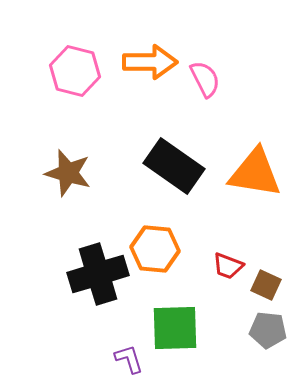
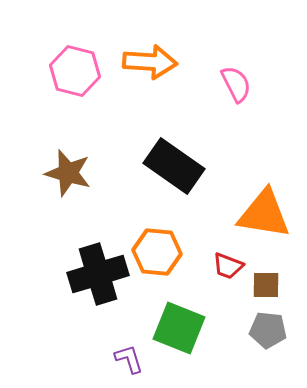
orange arrow: rotated 4 degrees clockwise
pink semicircle: moved 31 px right, 5 px down
orange triangle: moved 9 px right, 41 px down
orange hexagon: moved 2 px right, 3 px down
brown square: rotated 24 degrees counterclockwise
green square: moved 4 px right; rotated 24 degrees clockwise
